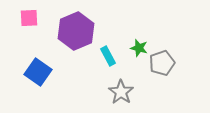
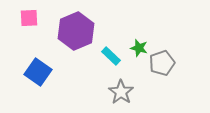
cyan rectangle: moved 3 px right; rotated 18 degrees counterclockwise
